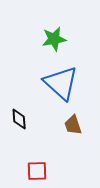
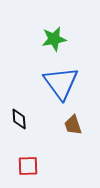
blue triangle: rotated 12 degrees clockwise
red square: moved 9 px left, 5 px up
